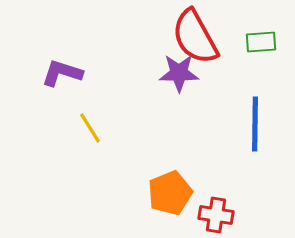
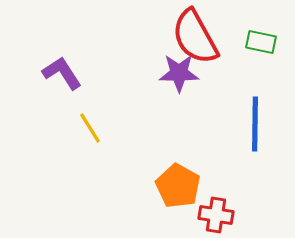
green rectangle: rotated 16 degrees clockwise
purple L-shape: rotated 39 degrees clockwise
orange pentagon: moved 8 px right, 7 px up; rotated 21 degrees counterclockwise
